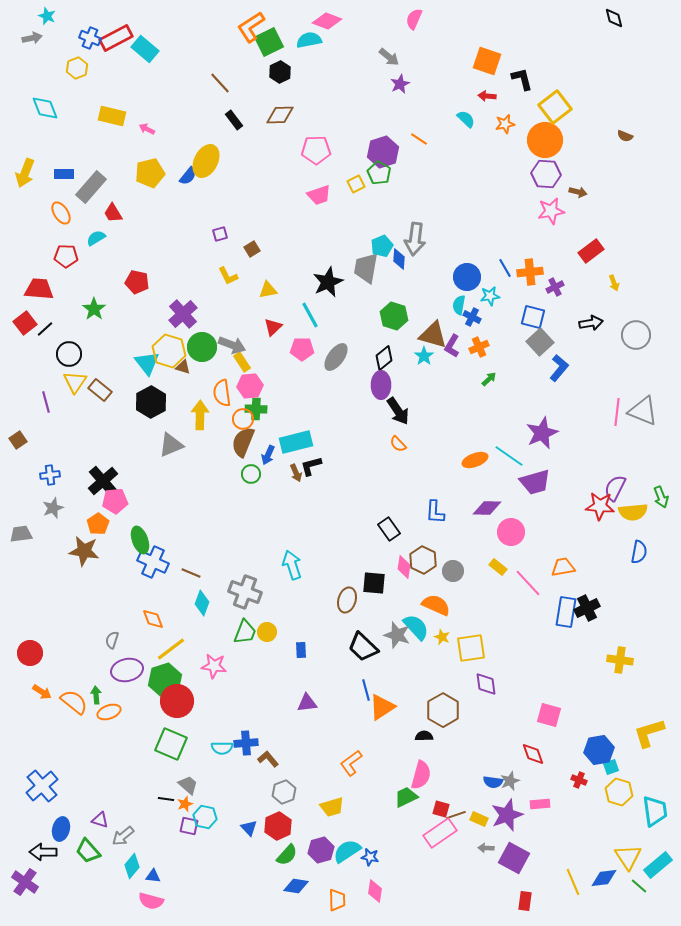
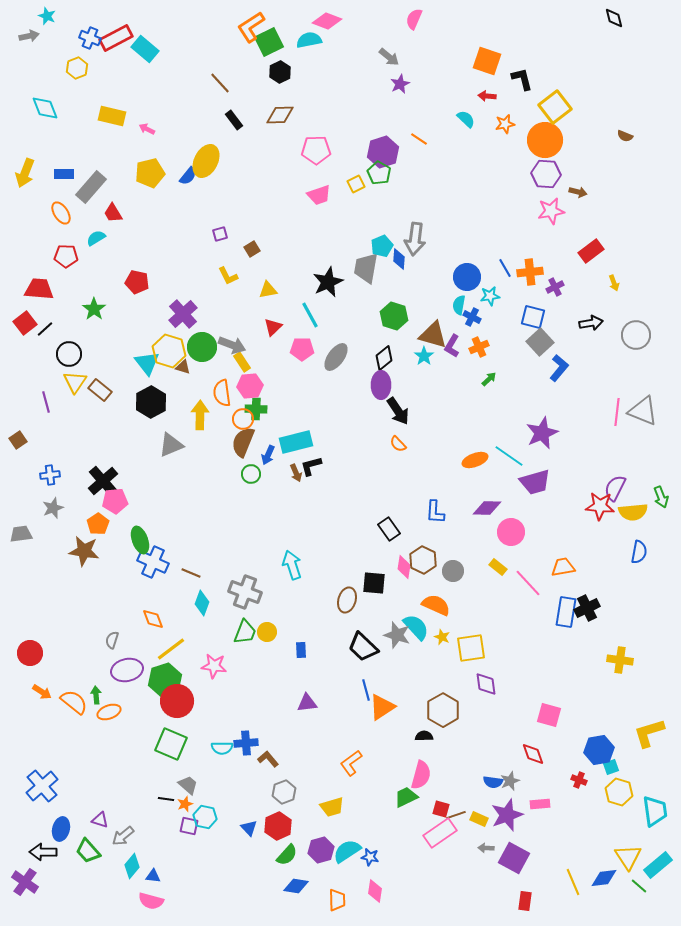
gray arrow at (32, 38): moved 3 px left, 2 px up
